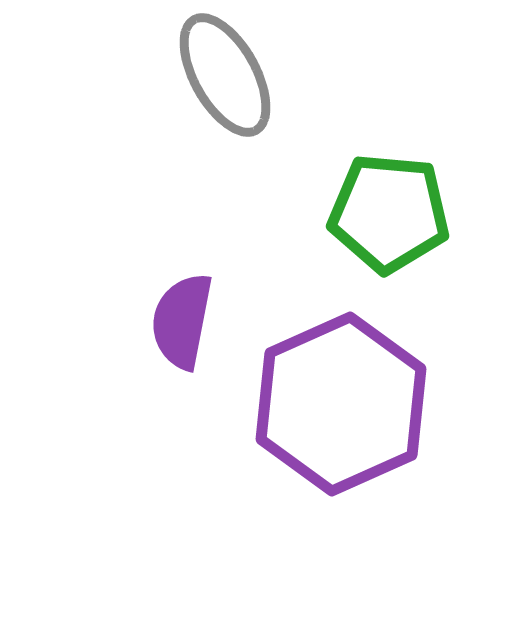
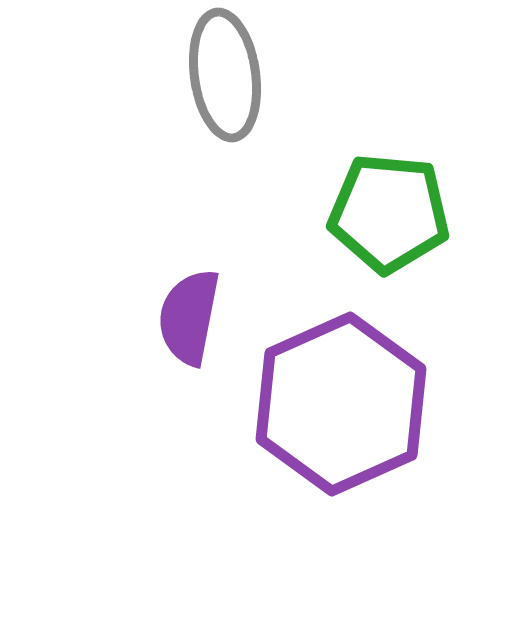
gray ellipse: rotated 21 degrees clockwise
purple semicircle: moved 7 px right, 4 px up
